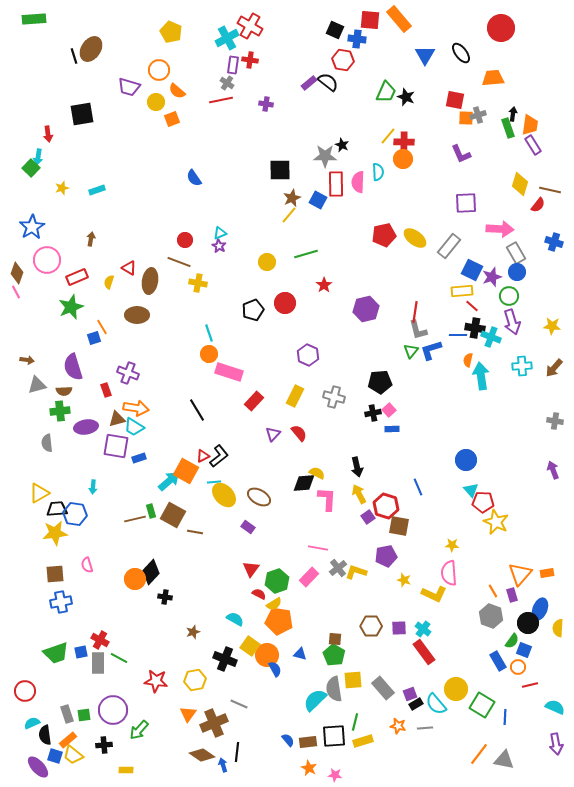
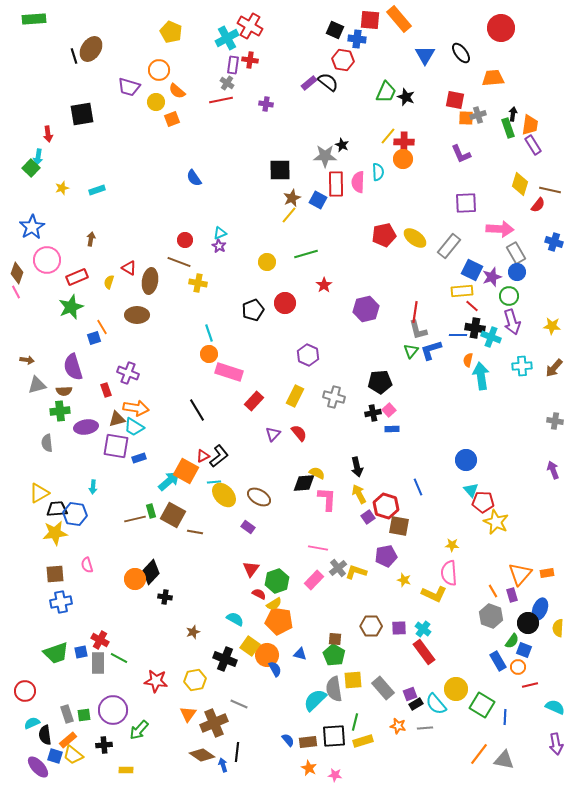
pink rectangle at (309, 577): moved 5 px right, 3 px down
